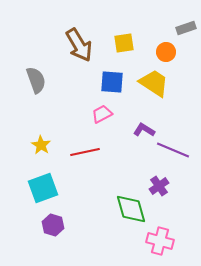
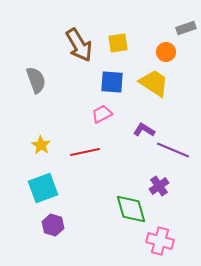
yellow square: moved 6 px left
